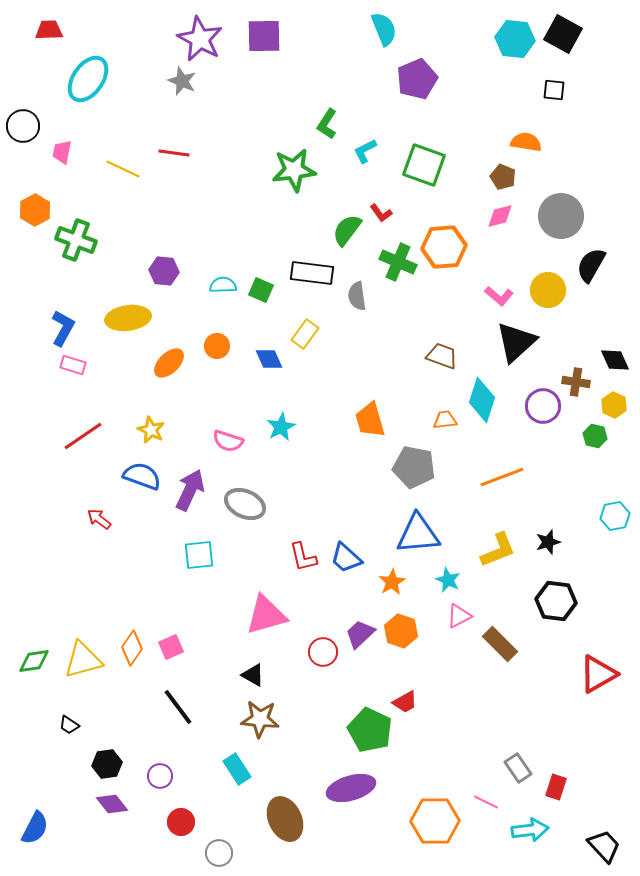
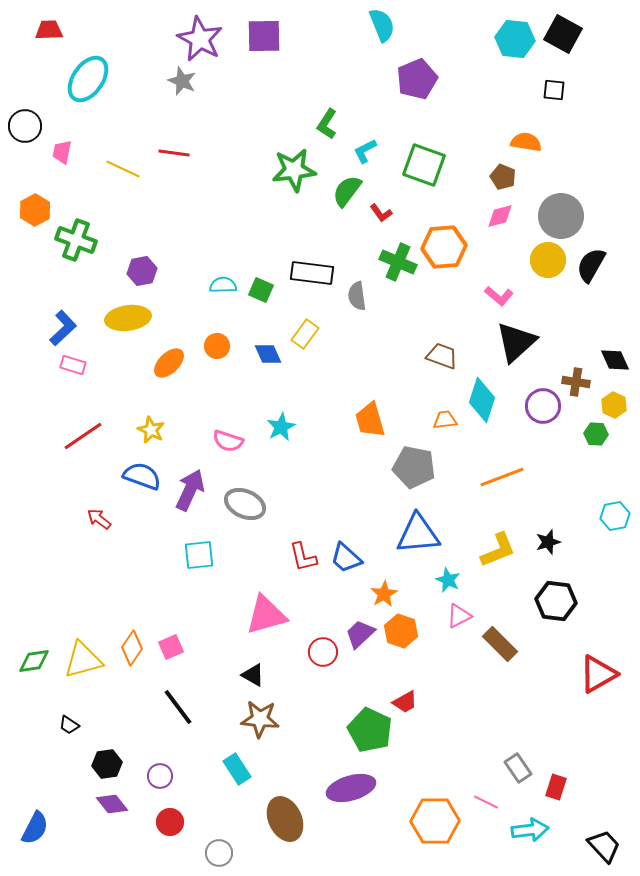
cyan semicircle at (384, 29): moved 2 px left, 4 px up
black circle at (23, 126): moved 2 px right
green semicircle at (347, 230): moved 39 px up
purple hexagon at (164, 271): moved 22 px left; rotated 16 degrees counterclockwise
yellow circle at (548, 290): moved 30 px up
blue L-shape at (63, 328): rotated 18 degrees clockwise
blue diamond at (269, 359): moved 1 px left, 5 px up
green hexagon at (595, 436): moved 1 px right, 2 px up; rotated 10 degrees counterclockwise
orange star at (392, 582): moved 8 px left, 12 px down
red circle at (181, 822): moved 11 px left
